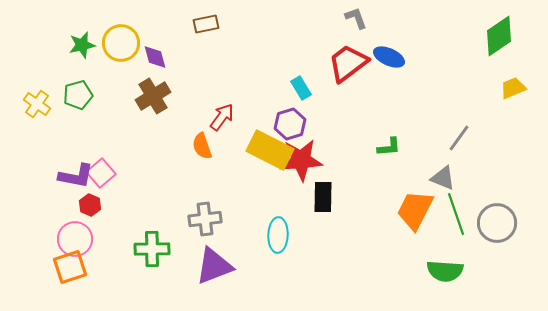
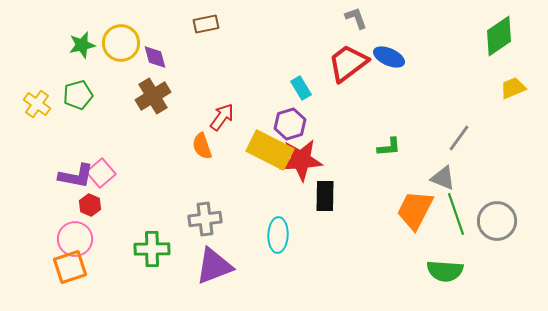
black rectangle: moved 2 px right, 1 px up
gray circle: moved 2 px up
